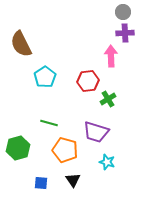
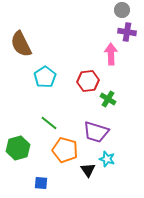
gray circle: moved 1 px left, 2 px up
purple cross: moved 2 px right, 1 px up; rotated 12 degrees clockwise
pink arrow: moved 2 px up
green cross: rotated 28 degrees counterclockwise
green line: rotated 24 degrees clockwise
cyan star: moved 3 px up
black triangle: moved 15 px right, 10 px up
